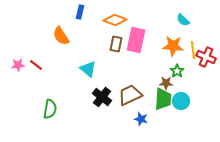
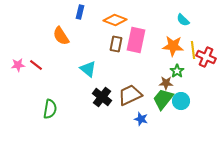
green trapezoid: rotated 145 degrees counterclockwise
